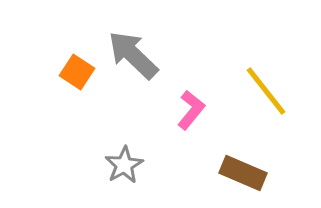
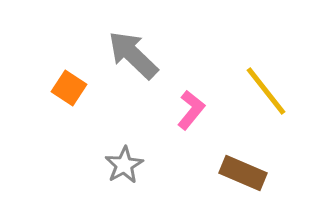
orange square: moved 8 px left, 16 px down
